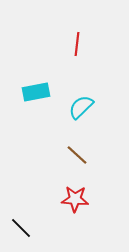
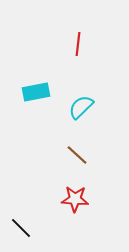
red line: moved 1 px right
